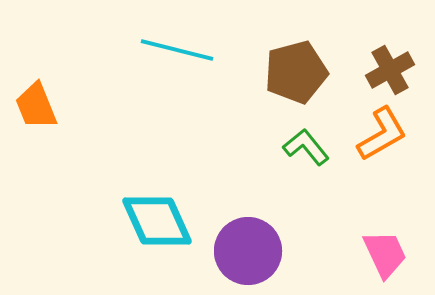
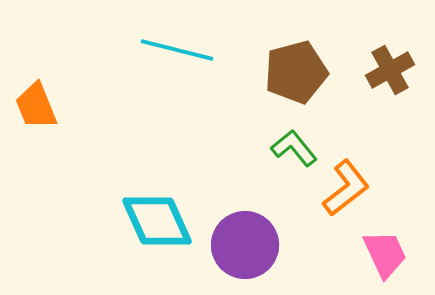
orange L-shape: moved 36 px left, 54 px down; rotated 8 degrees counterclockwise
green L-shape: moved 12 px left, 1 px down
purple circle: moved 3 px left, 6 px up
